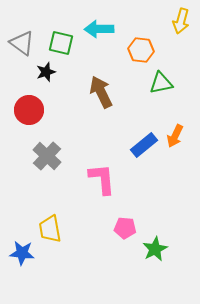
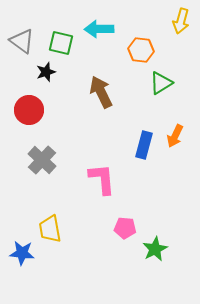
gray triangle: moved 2 px up
green triangle: rotated 20 degrees counterclockwise
blue rectangle: rotated 36 degrees counterclockwise
gray cross: moved 5 px left, 4 px down
